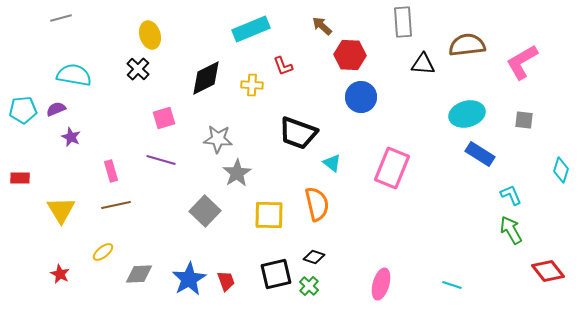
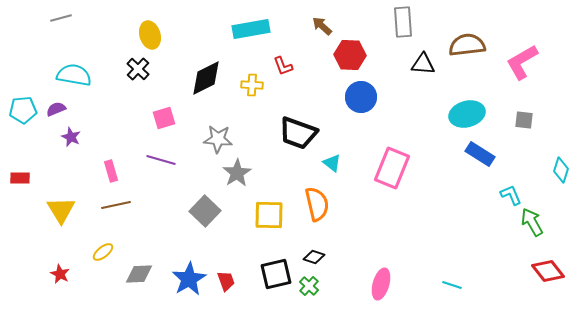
cyan rectangle at (251, 29): rotated 12 degrees clockwise
green arrow at (511, 230): moved 21 px right, 8 px up
